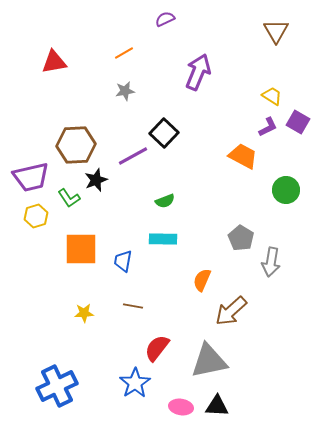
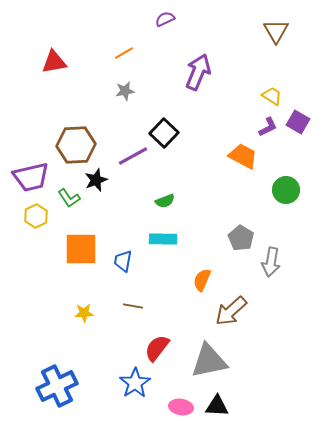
yellow hexagon: rotated 10 degrees counterclockwise
